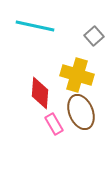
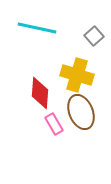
cyan line: moved 2 px right, 2 px down
